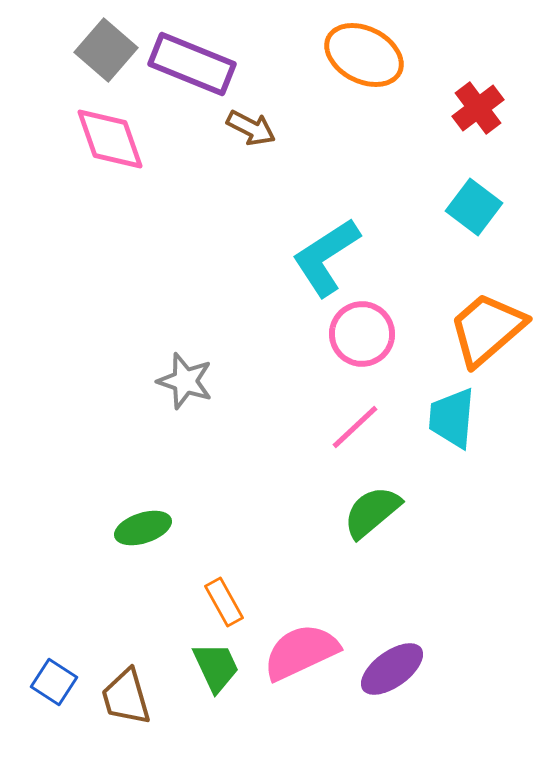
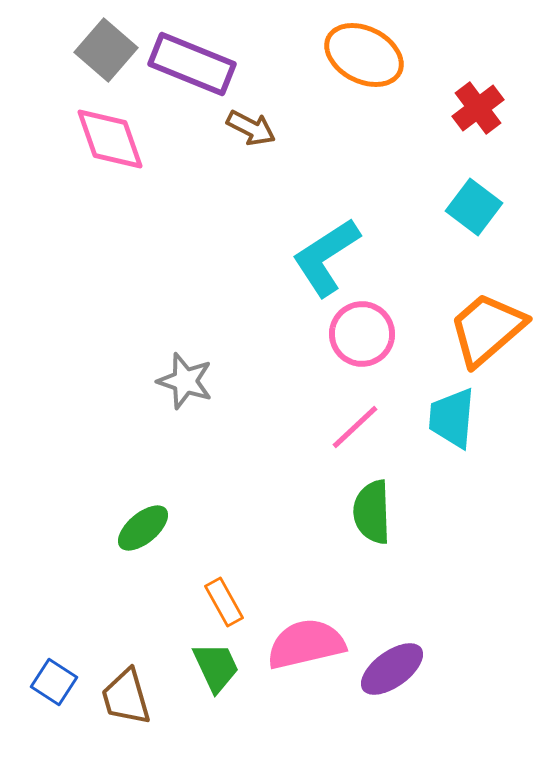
green semicircle: rotated 52 degrees counterclockwise
green ellipse: rotated 22 degrees counterclockwise
pink semicircle: moved 5 px right, 8 px up; rotated 12 degrees clockwise
